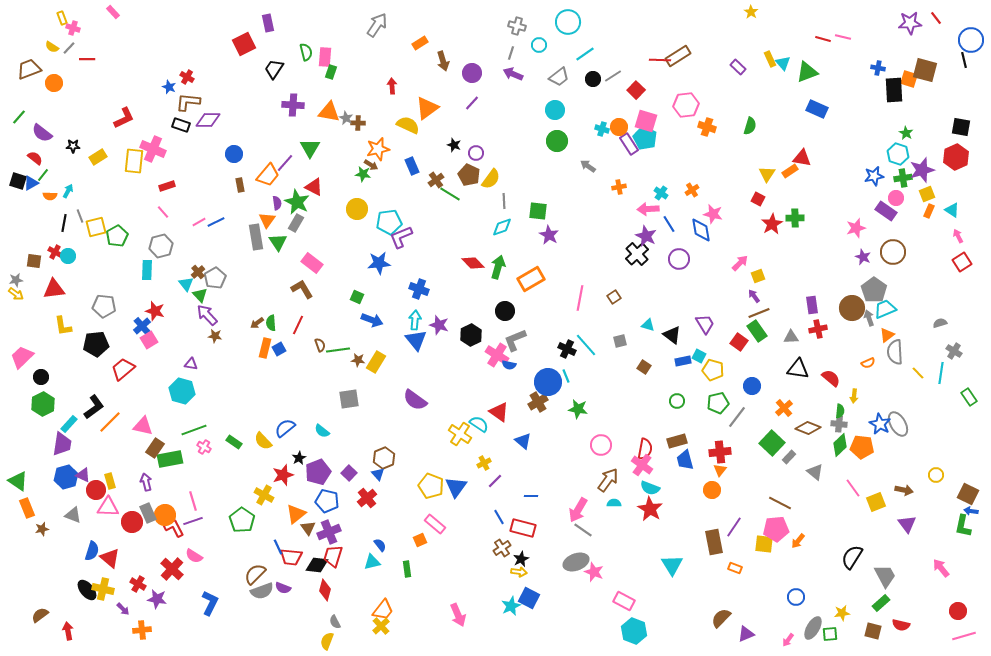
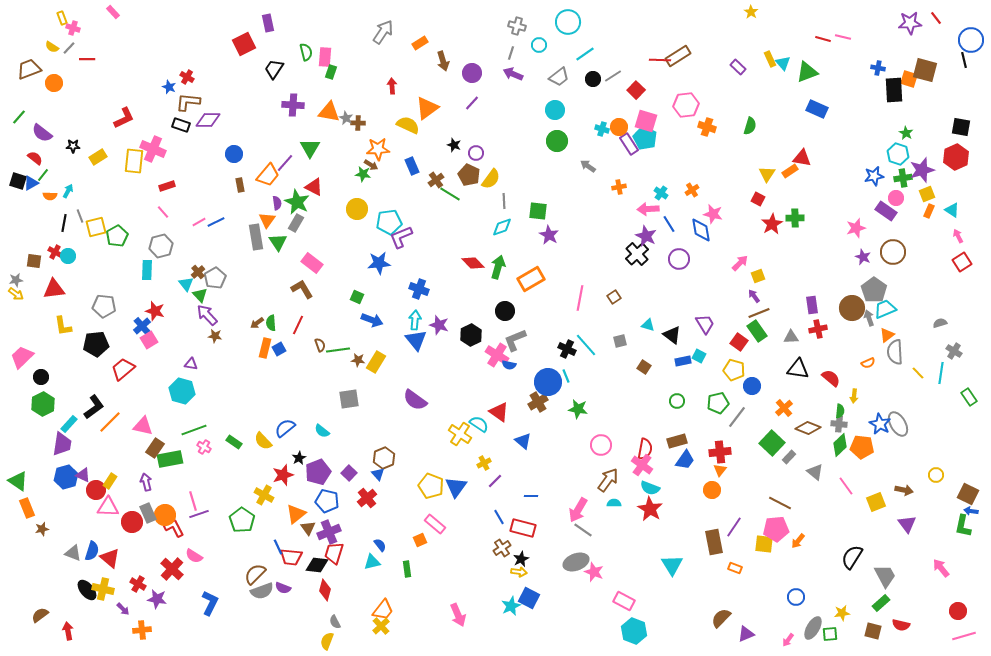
gray arrow at (377, 25): moved 6 px right, 7 px down
orange star at (378, 149): rotated 10 degrees clockwise
yellow pentagon at (713, 370): moved 21 px right
blue trapezoid at (685, 460): rotated 130 degrees counterclockwise
yellow rectangle at (110, 481): rotated 49 degrees clockwise
pink line at (853, 488): moved 7 px left, 2 px up
gray triangle at (73, 515): moved 38 px down
purple line at (193, 521): moved 6 px right, 7 px up
red trapezoid at (333, 556): moved 1 px right, 3 px up
